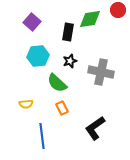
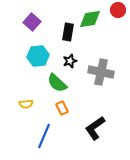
blue line: moved 2 px right; rotated 30 degrees clockwise
